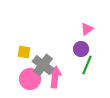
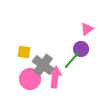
green line: moved 15 px left, 5 px up; rotated 18 degrees clockwise
